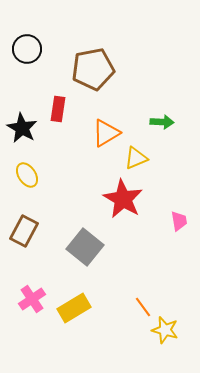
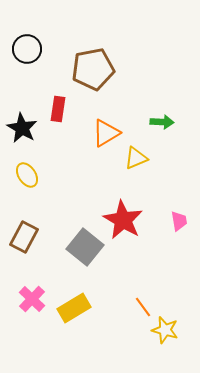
red star: moved 21 px down
brown rectangle: moved 6 px down
pink cross: rotated 12 degrees counterclockwise
